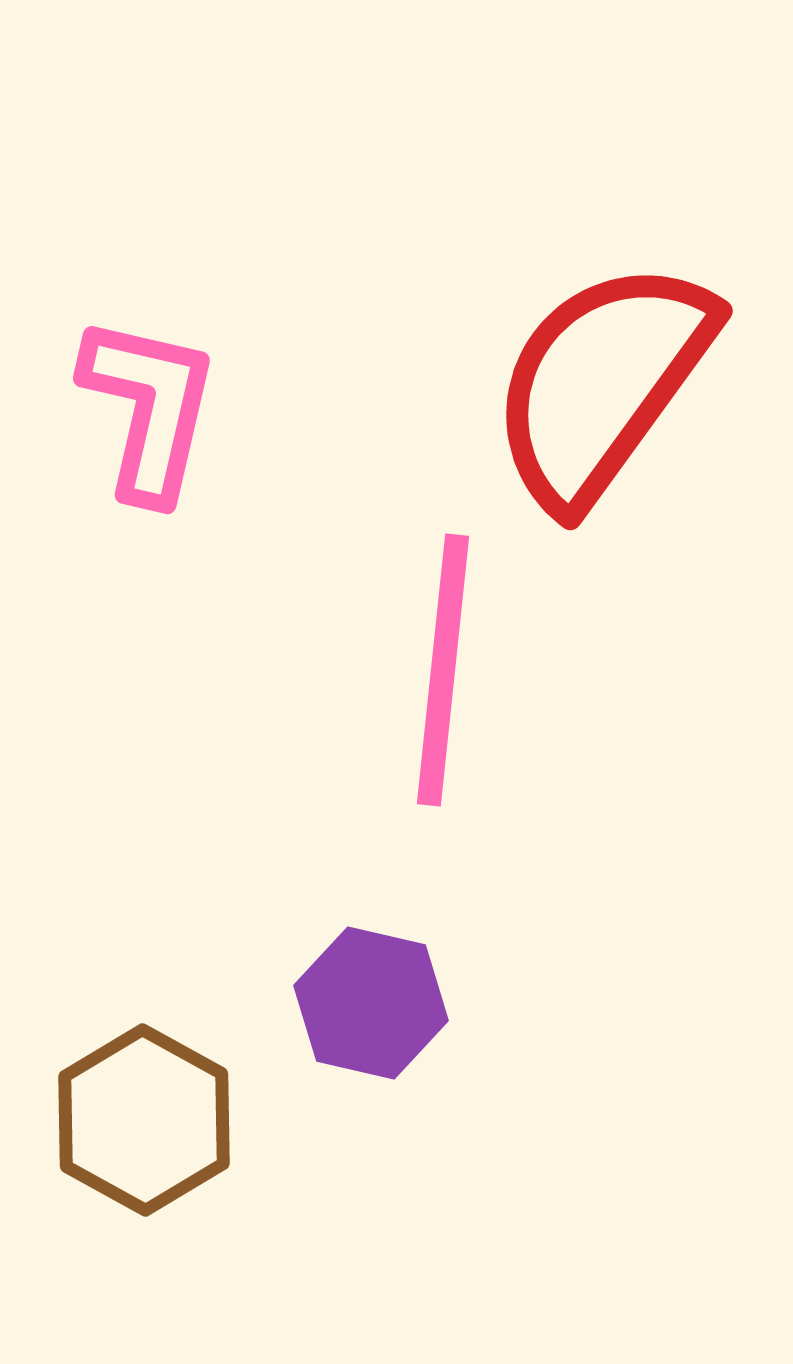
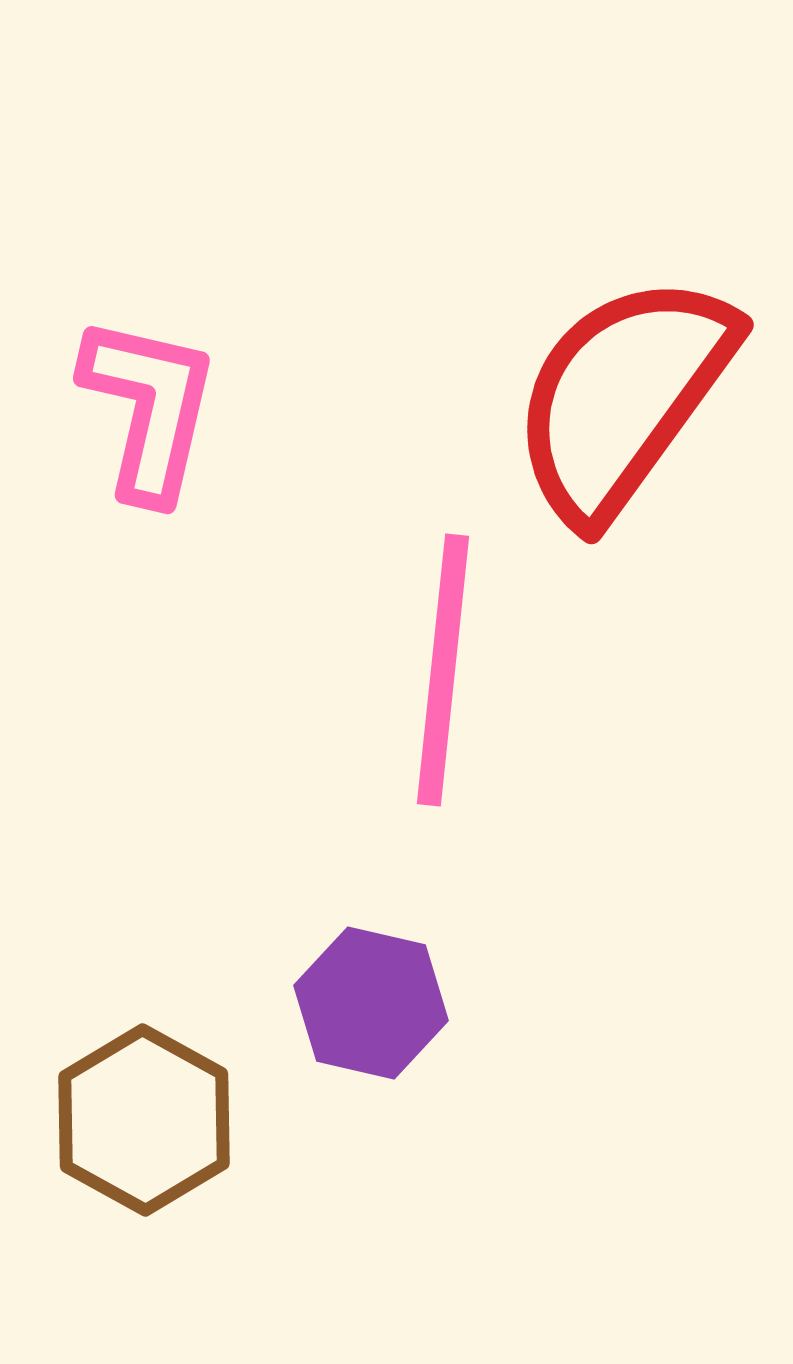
red semicircle: moved 21 px right, 14 px down
